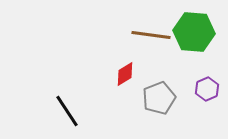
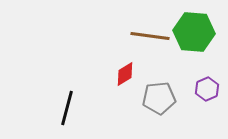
brown line: moved 1 px left, 1 px down
gray pentagon: rotated 16 degrees clockwise
black line: moved 3 px up; rotated 48 degrees clockwise
